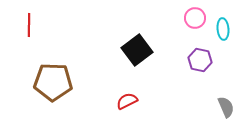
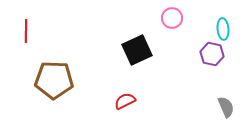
pink circle: moved 23 px left
red line: moved 3 px left, 6 px down
black square: rotated 12 degrees clockwise
purple hexagon: moved 12 px right, 6 px up
brown pentagon: moved 1 px right, 2 px up
red semicircle: moved 2 px left
